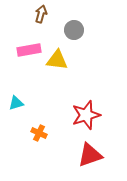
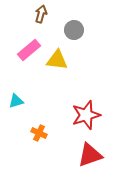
pink rectangle: rotated 30 degrees counterclockwise
cyan triangle: moved 2 px up
